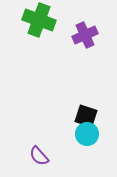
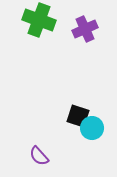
purple cross: moved 6 px up
black square: moved 8 px left
cyan circle: moved 5 px right, 6 px up
